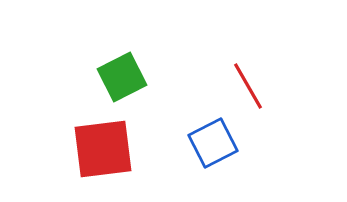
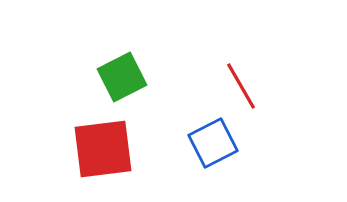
red line: moved 7 px left
